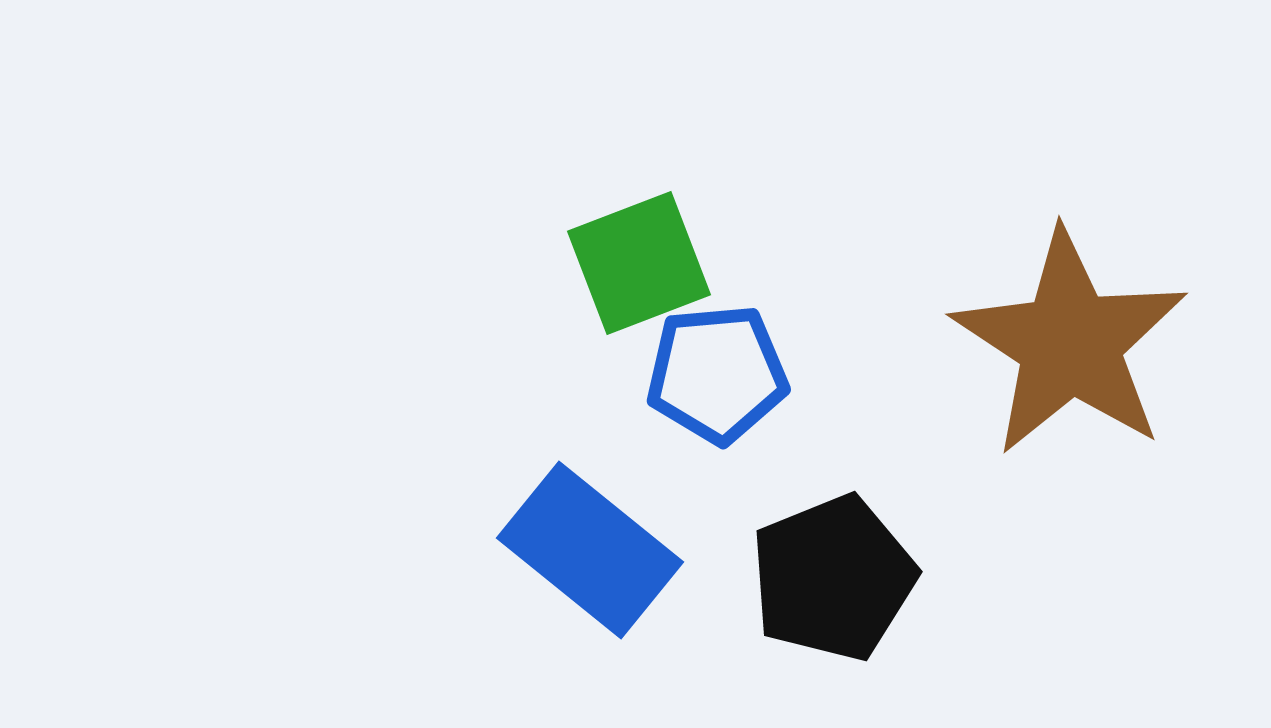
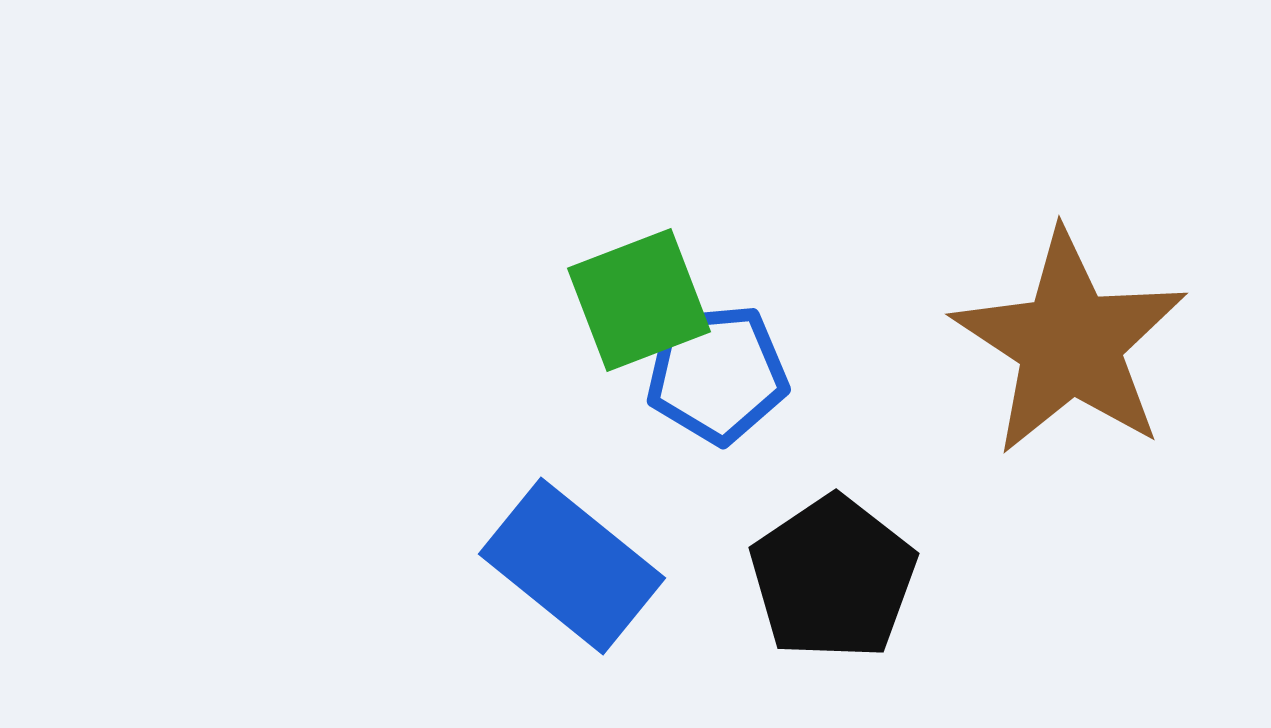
green square: moved 37 px down
blue rectangle: moved 18 px left, 16 px down
black pentagon: rotated 12 degrees counterclockwise
